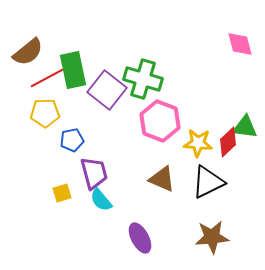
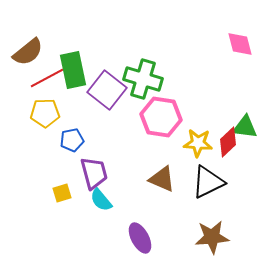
pink hexagon: moved 1 px right, 4 px up; rotated 12 degrees counterclockwise
